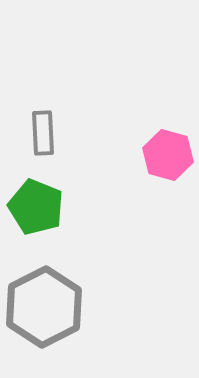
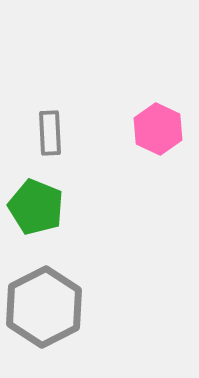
gray rectangle: moved 7 px right
pink hexagon: moved 10 px left, 26 px up; rotated 9 degrees clockwise
